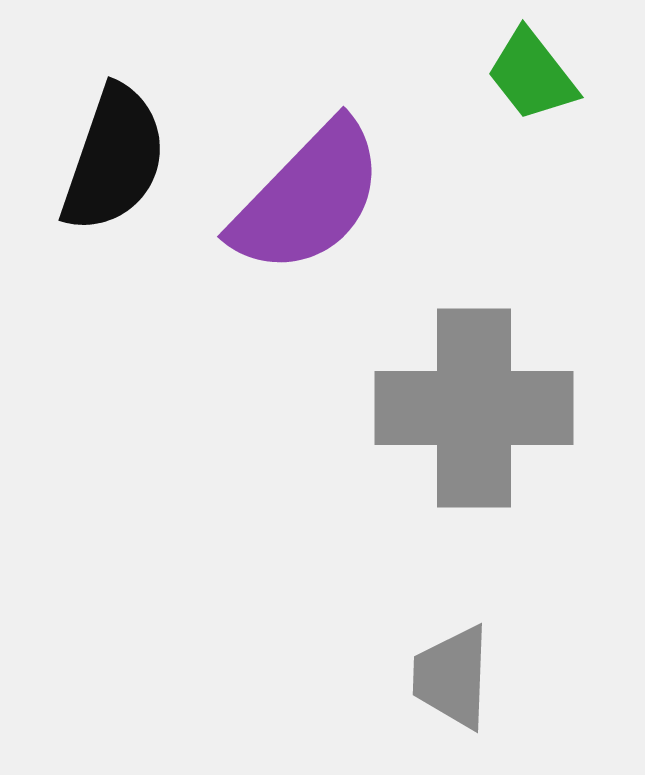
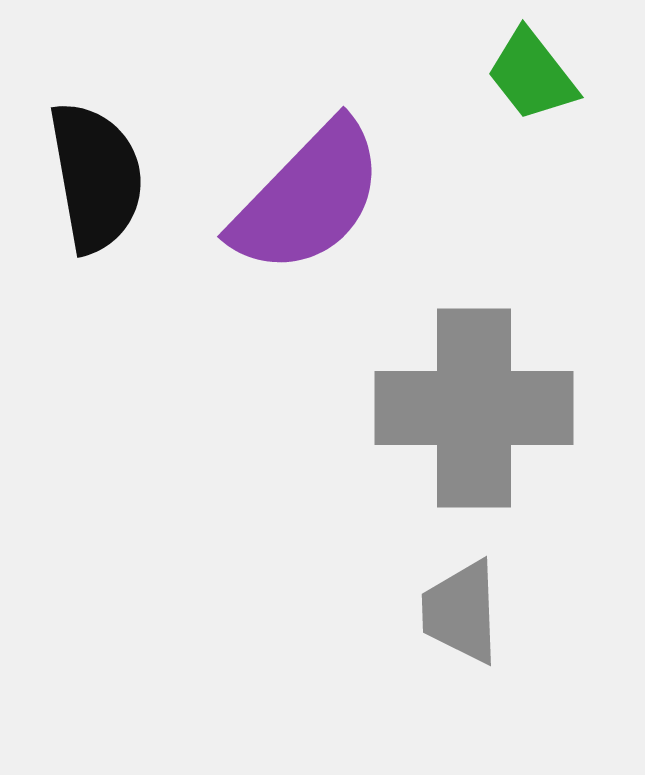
black semicircle: moved 18 px left, 18 px down; rotated 29 degrees counterclockwise
gray trapezoid: moved 9 px right, 65 px up; rotated 4 degrees counterclockwise
